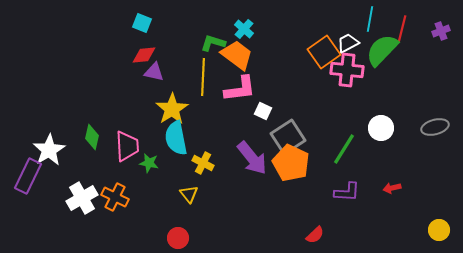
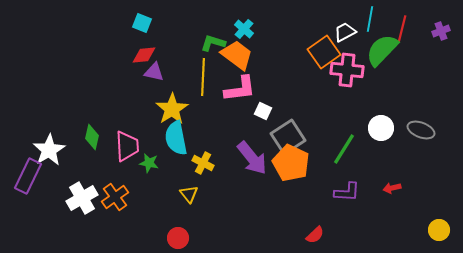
white trapezoid: moved 3 px left, 11 px up
gray ellipse: moved 14 px left, 3 px down; rotated 36 degrees clockwise
orange cross: rotated 28 degrees clockwise
